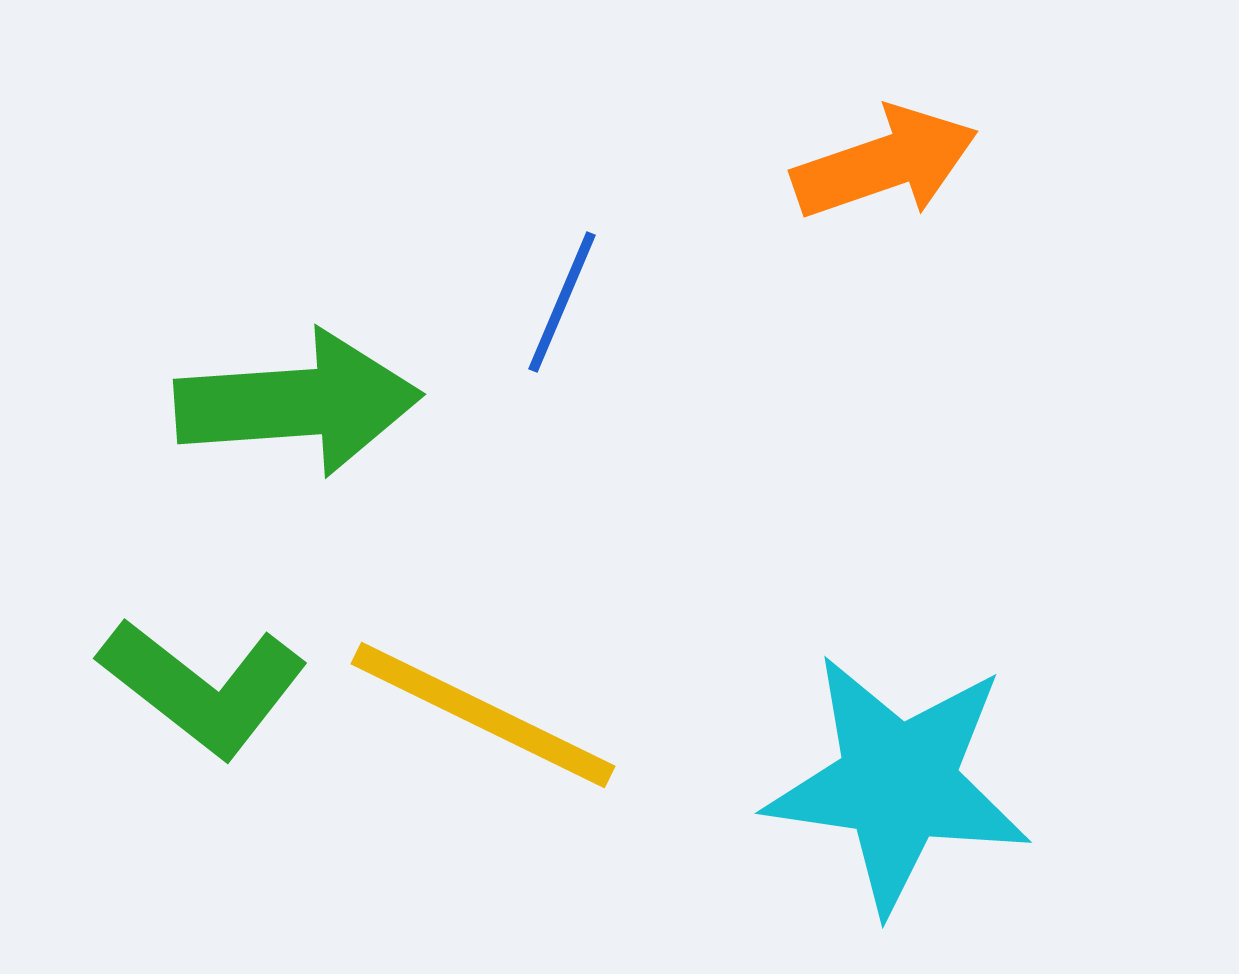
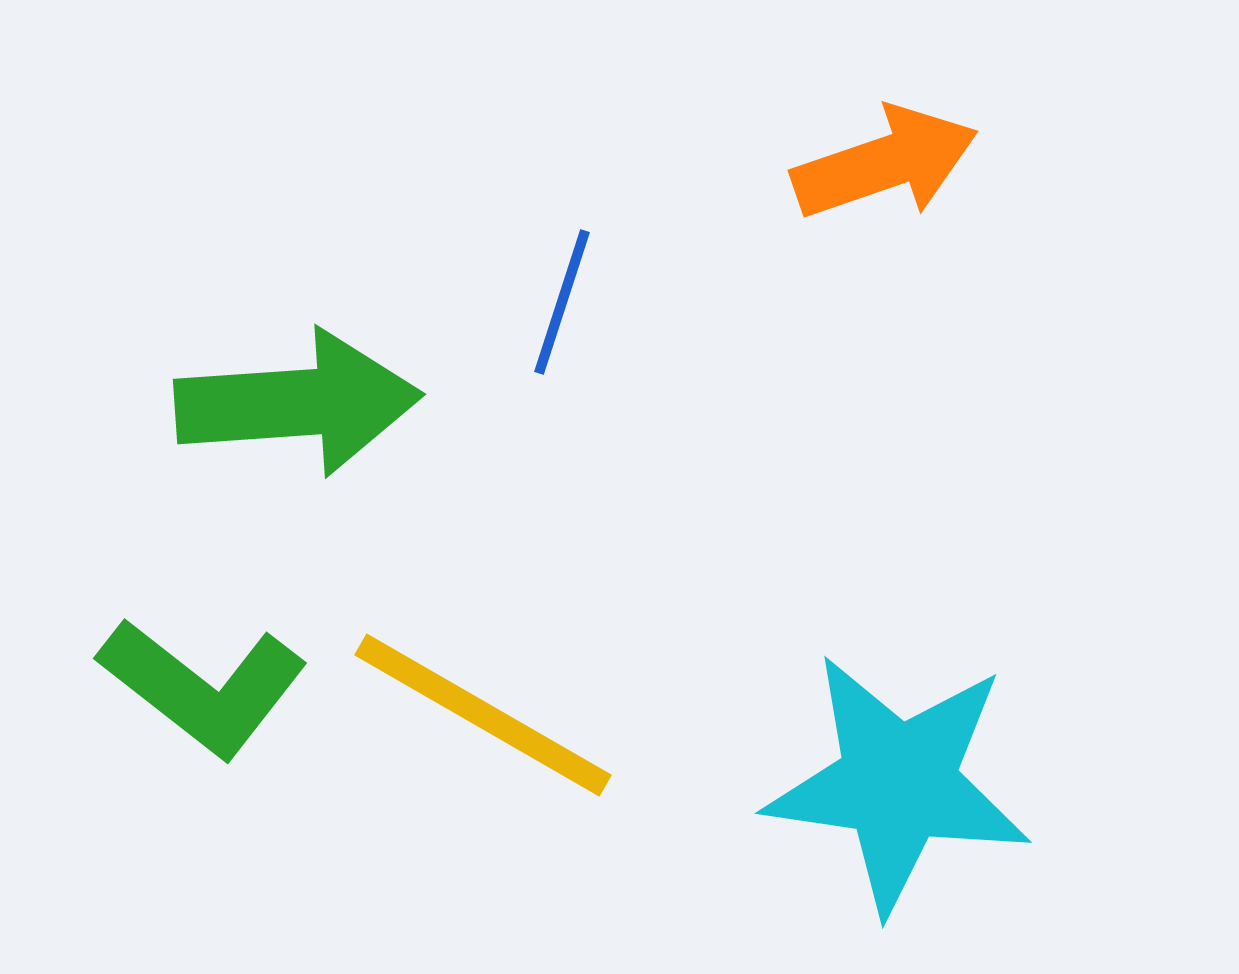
blue line: rotated 5 degrees counterclockwise
yellow line: rotated 4 degrees clockwise
